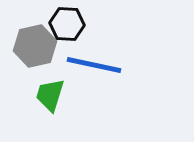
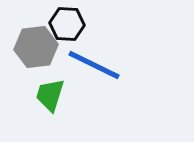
gray hexagon: moved 1 px right, 1 px down; rotated 6 degrees clockwise
blue line: rotated 14 degrees clockwise
